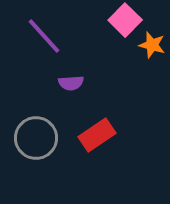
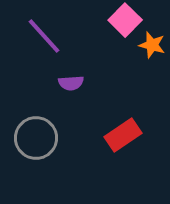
red rectangle: moved 26 px right
